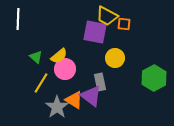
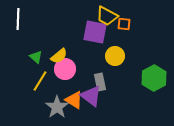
yellow circle: moved 2 px up
yellow line: moved 1 px left, 2 px up
